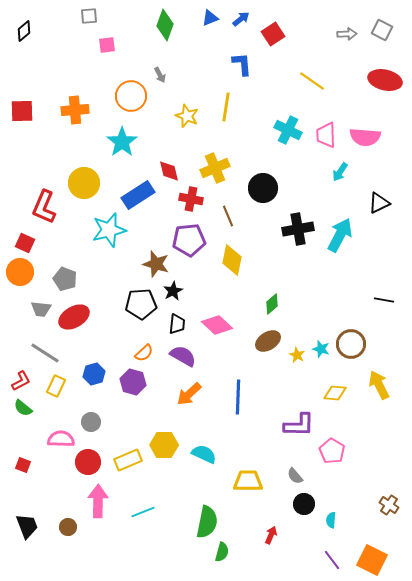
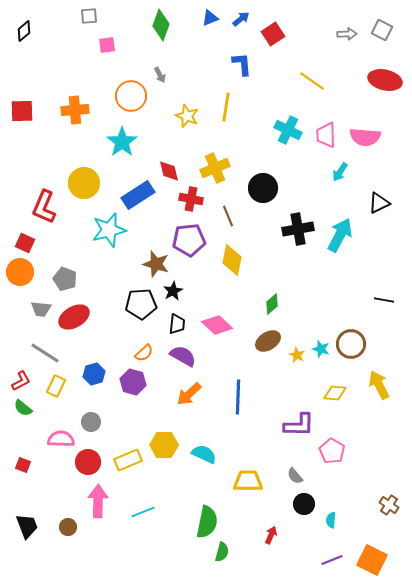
green diamond at (165, 25): moved 4 px left
purple line at (332, 560): rotated 75 degrees counterclockwise
